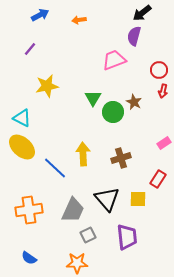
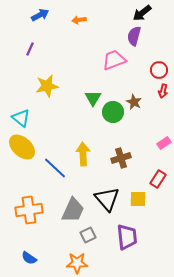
purple line: rotated 16 degrees counterclockwise
cyan triangle: moved 1 px left; rotated 12 degrees clockwise
